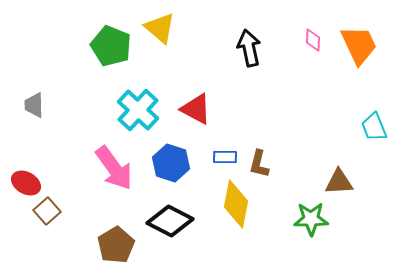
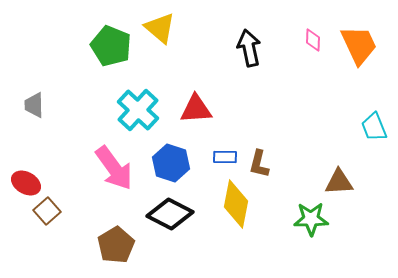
red triangle: rotated 32 degrees counterclockwise
black diamond: moved 7 px up
